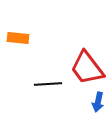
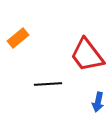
orange rectangle: rotated 45 degrees counterclockwise
red trapezoid: moved 13 px up
